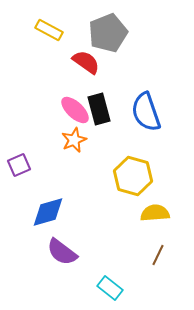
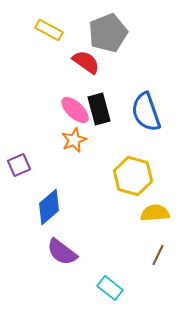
blue diamond: moved 1 px right, 5 px up; rotated 24 degrees counterclockwise
